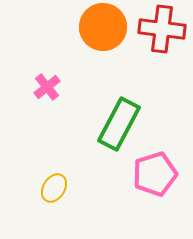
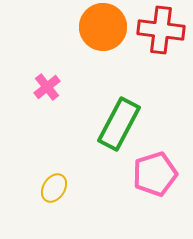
red cross: moved 1 px left, 1 px down
